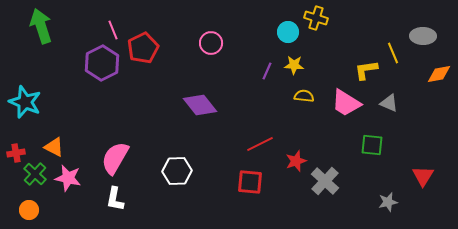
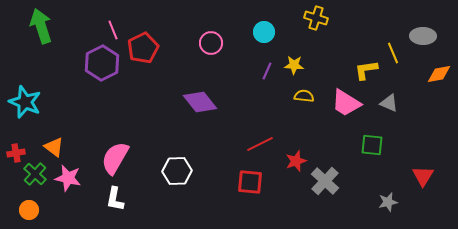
cyan circle: moved 24 px left
purple diamond: moved 3 px up
orange triangle: rotated 10 degrees clockwise
